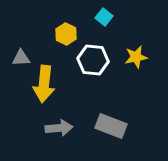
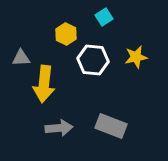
cyan square: rotated 18 degrees clockwise
